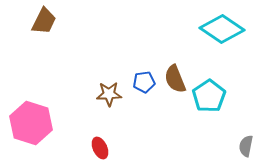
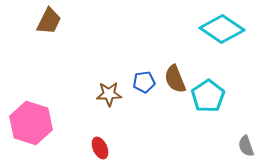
brown trapezoid: moved 5 px right
cyan pentagon: moved 1 px left
gray semicircle: rotated 30 degrees counterclockwise
